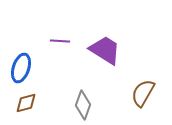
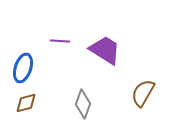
blue ellipse: moved 2 px right
gray diamond: moved 1 px up
